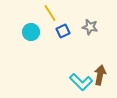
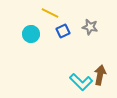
yellow line: rotated 30 degrees counterclockwise
cyan circle: moved 2 px down
